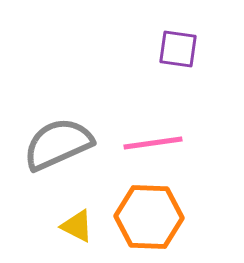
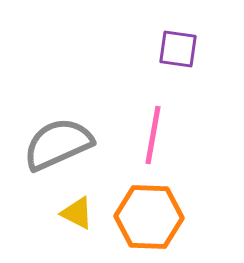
pink line: moved 8 px up; rotated 72 degrees counterclockwise
yellow triangle: moved 13 px up
